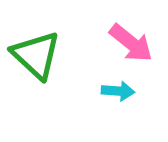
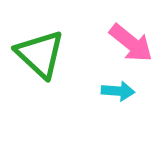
green triangle: moved 4 px right, 1 px up
